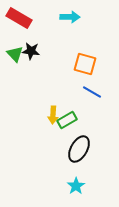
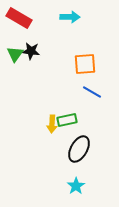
green triangle: rotated 18 degrees clockwise
orange square: rotated 20 degrees counterclockwise
yellow arrow: moved 1 px left, 9 px down
green rectangle: rotated 18 degrees clockwise
